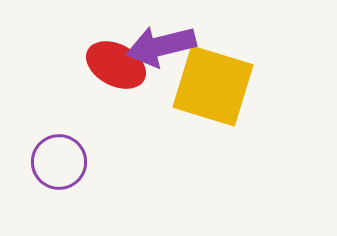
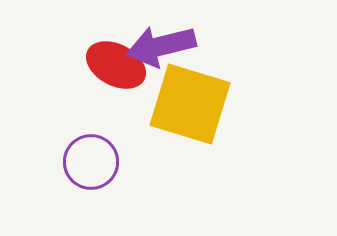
yellow square: moved 23 px left, 18 px down
purple circle: moved 32 px right
